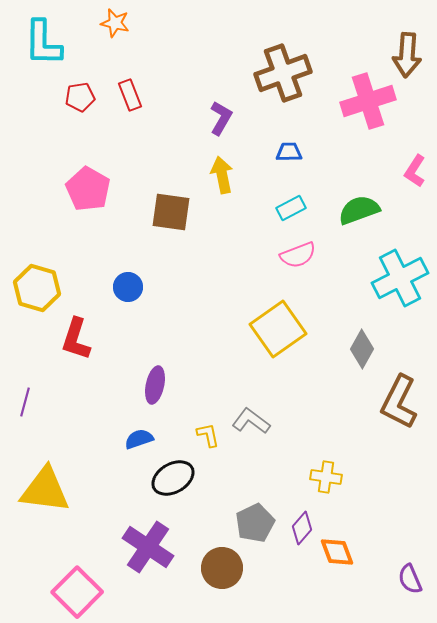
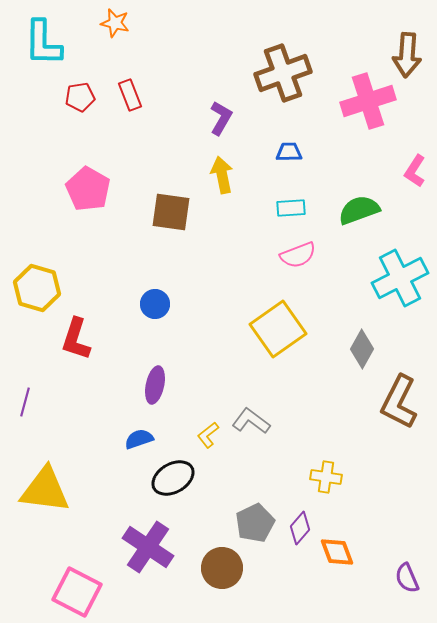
cyan rectangle: rotated 24 degrees clockwise
blue circle: moved 27 px right, 17 px down
yellow L-shape: rotated 116 degrees counterclockwise
purple diamond: moved 2 px left
purple semicircle: moved 3 px left, 1 px up
pink square: rotated 18 degrees counterclockwise
